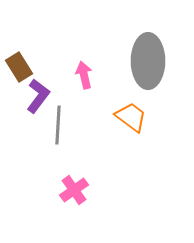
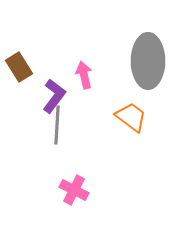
purple L-shape: moved 16 px right
gray line: moved 1 px left
pink cross: rotated 28 degrees counterclockwise
